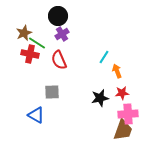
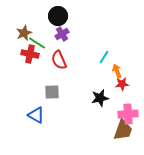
red star: moved 9 px up
